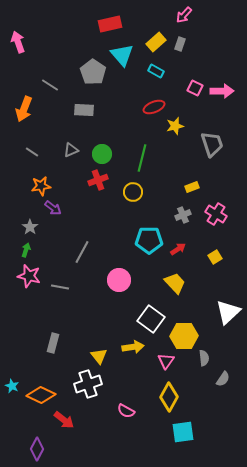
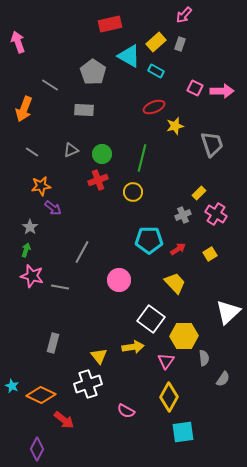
cyan triangle at (122, 55): moved 7 px right, 1 px down; rotated 20 degrees counterclockwise
yellow rectangle at (192, 187): moved 7 px right, 6 px down; rotated 24 degrees counterclockwise
yellow square at (215, 257): moved 5 px left, 3 px up
pink star at (29, 276): moved 3 px right
